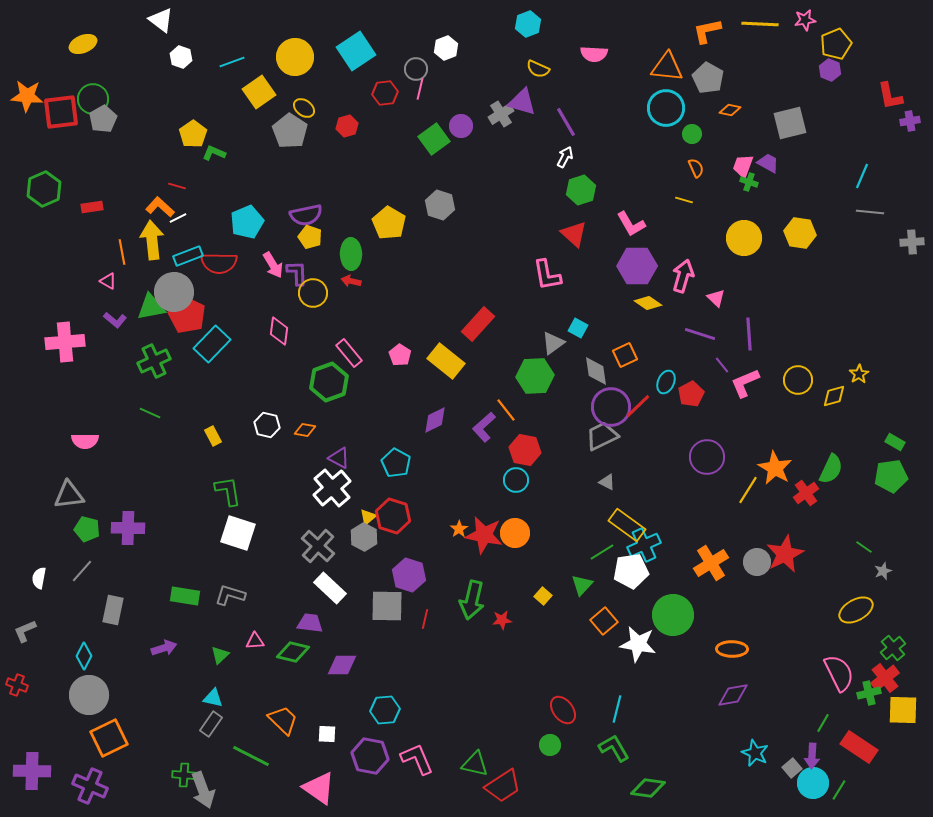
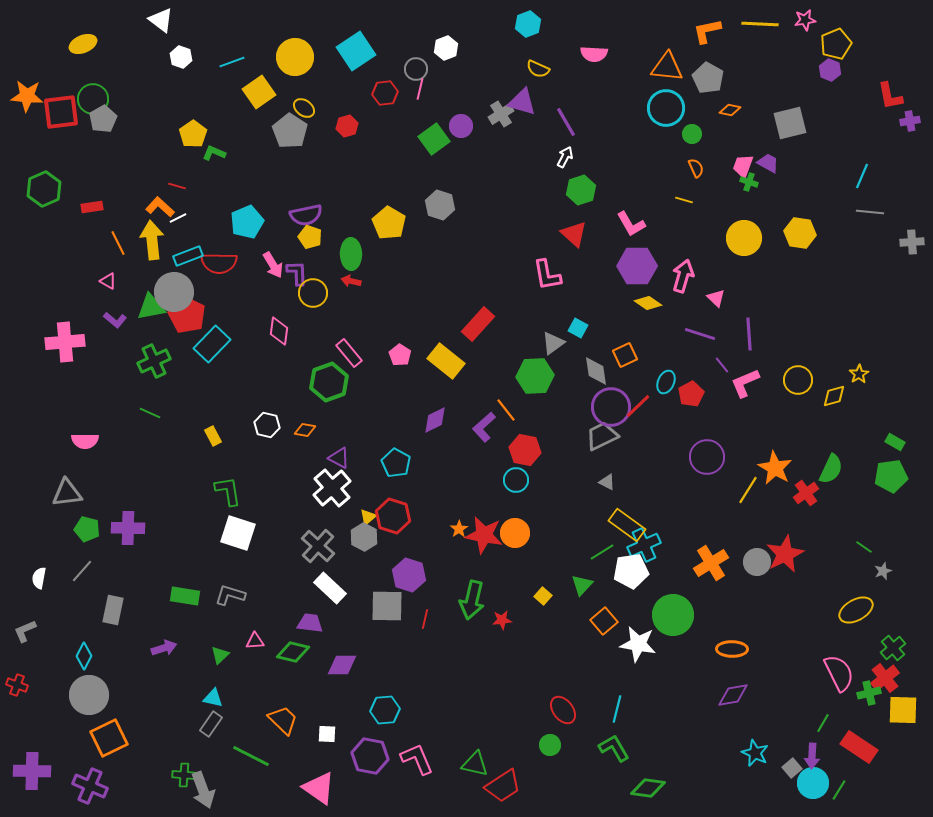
orange line at (122, 252): moved 4 px left, 9 px up; rotated 15 degrees counterclockwise
gray triangle at (69, 495): moved 2 px left, 2 px up
